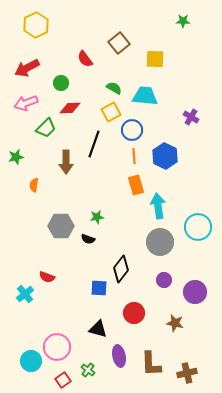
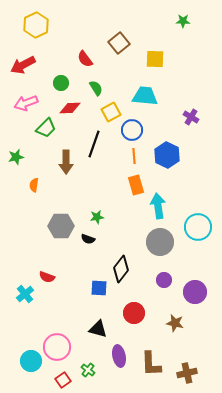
red arrow at (27, 68): moved 4 px left, 3 px up
green semicircle at (114, 88): moved 18 px left; rotated 28 degrees clockwise
blue hexagon at (165, 156): moved 2 px right, 1 px up
